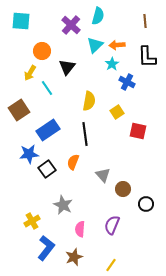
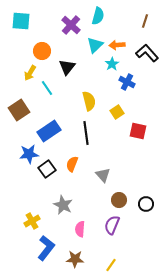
brown line: rotated 24 degrees clockwise
black L-shape: moved 4 px up; rotated 140 degrees clockwise
yellow semicircle: rotated 24 degrees counterclockwise
blue rectangle: moved 1 px right, 1 px down
black line: moved 1 px right, 1 px up
orange semicircle: moved 1 px left, 2 px down
brown circle: moved 4 px left, 11 px down
brown star: moved 1 px right, 2 px down; rotated 24 degrees clockwise
